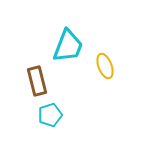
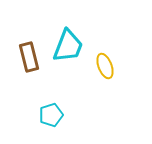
brown rectangle: moved 8 px left, 24 px up
cyan pentagon: moved 1 px right
